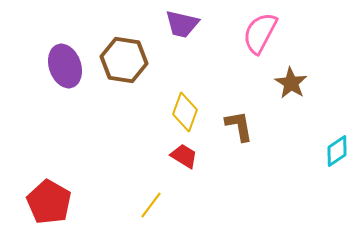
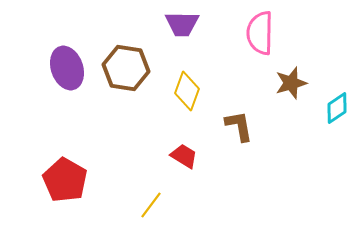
purple trapezoid: rotated 12 degrees counterclockwise
pink semicircle: rotated 27 degrees counterclockwise
brown hexagon: moved 2 px right, 8 px down
purple ellipse: moved 2 px right, 2 px down
brown star: rotated 24 degrees clockwise
yellow diamond: moved 2 px right, 21 px up
cyan diamond: moved 43 px up
red pentagon: moved 16 px right, 22 px up
